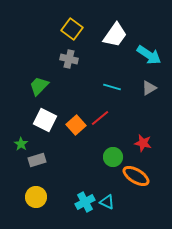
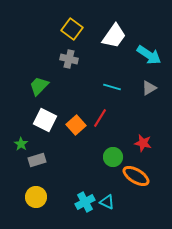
white trapezoid: moved 1 px left, 1 px down
red line: rotated 18 degrees counterclockwise
